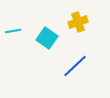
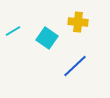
yellow cross: rotated 24 degrees clockwise
cyan line: rotated 21 degrees counterclockwise
